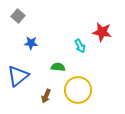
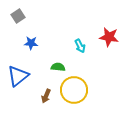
gray square: rotated 16 degrees clockwise
red star: moved 7 px right, 5 px down
yellow circle: moved 4 px left
